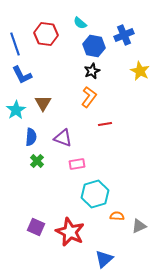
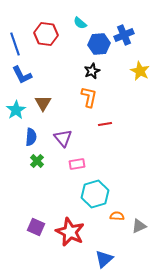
blue hexagon: moved 5 px right, 2 px up; rotated 15 degrees counterclockwise
orange L-shape: rotated 25 degrees counterclockwise
purple triangle: rotated 30 degrees clockwise
